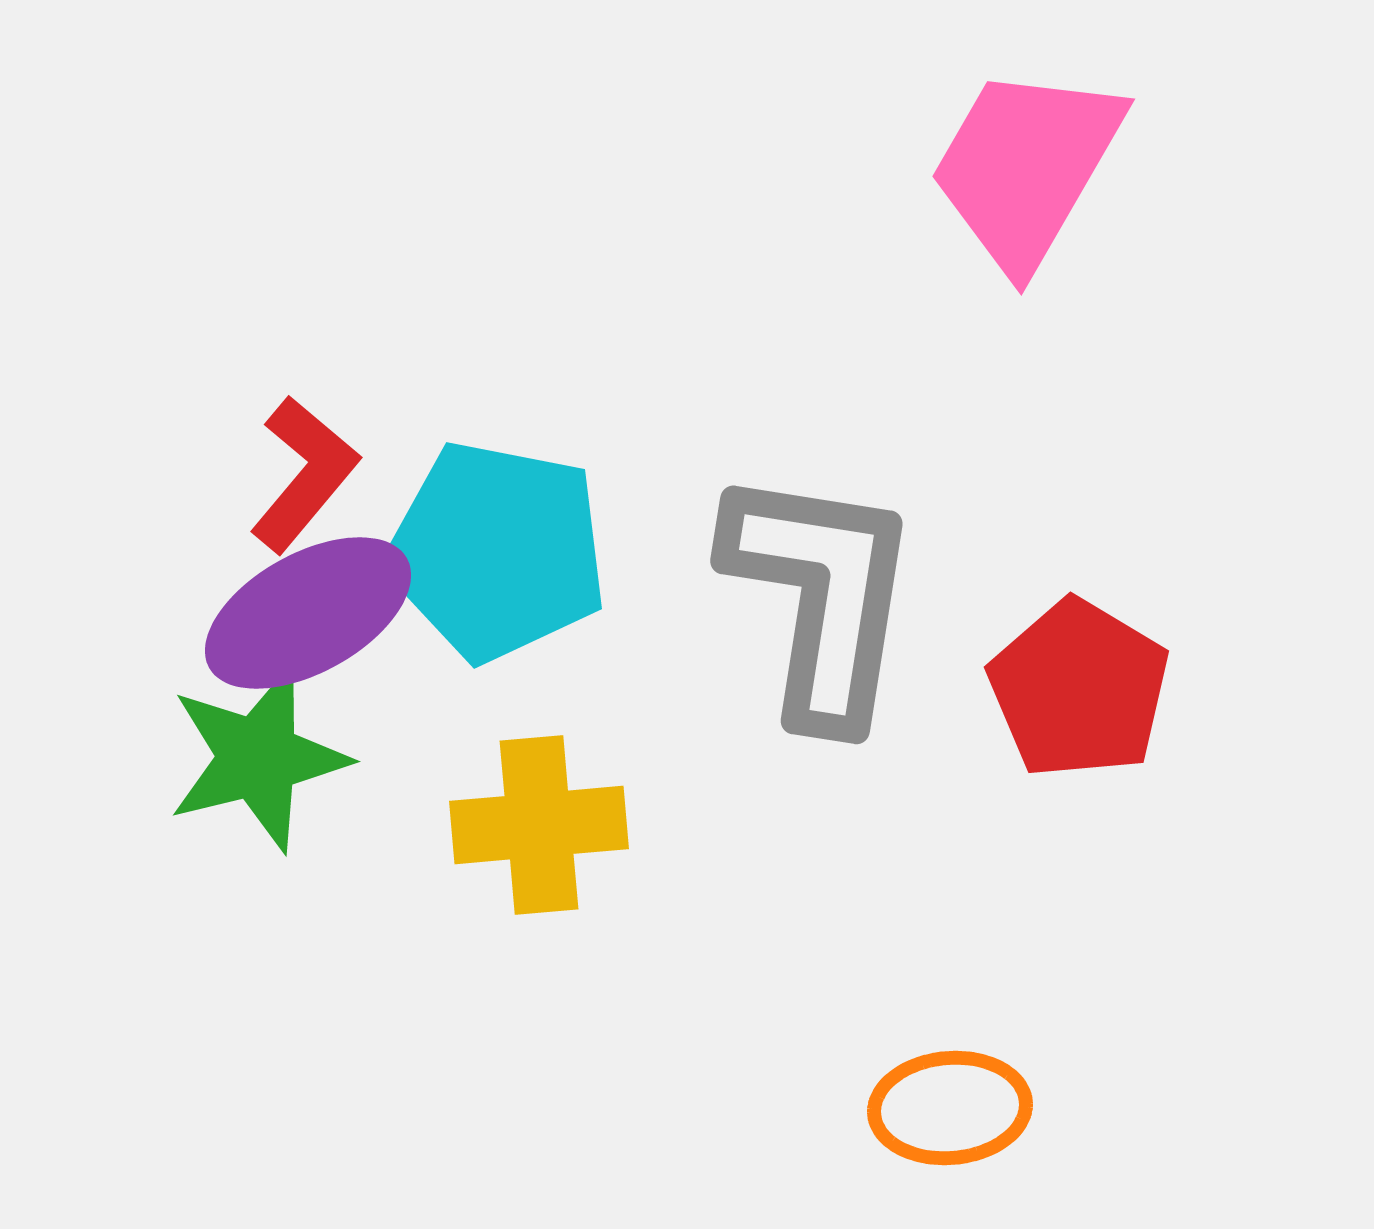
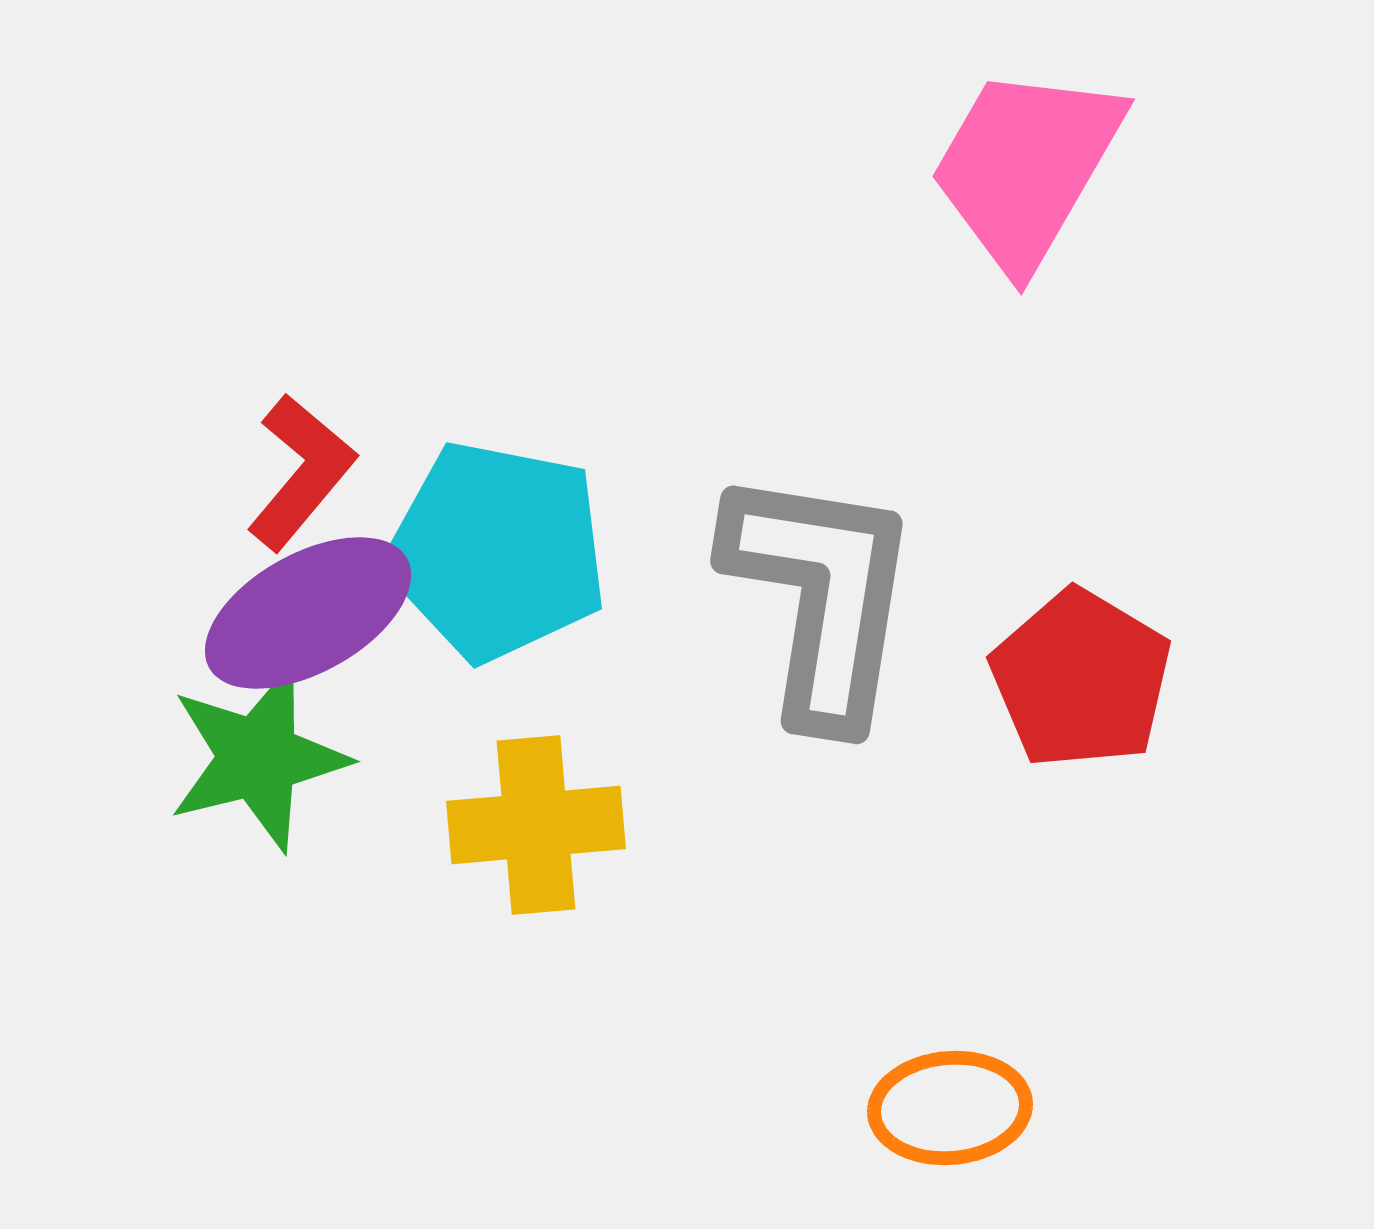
red L-shape: moved 3 px left, 2 px up
red pentagon: moved 2 px right, 10 px up
yellow cross: moved 3 px left
